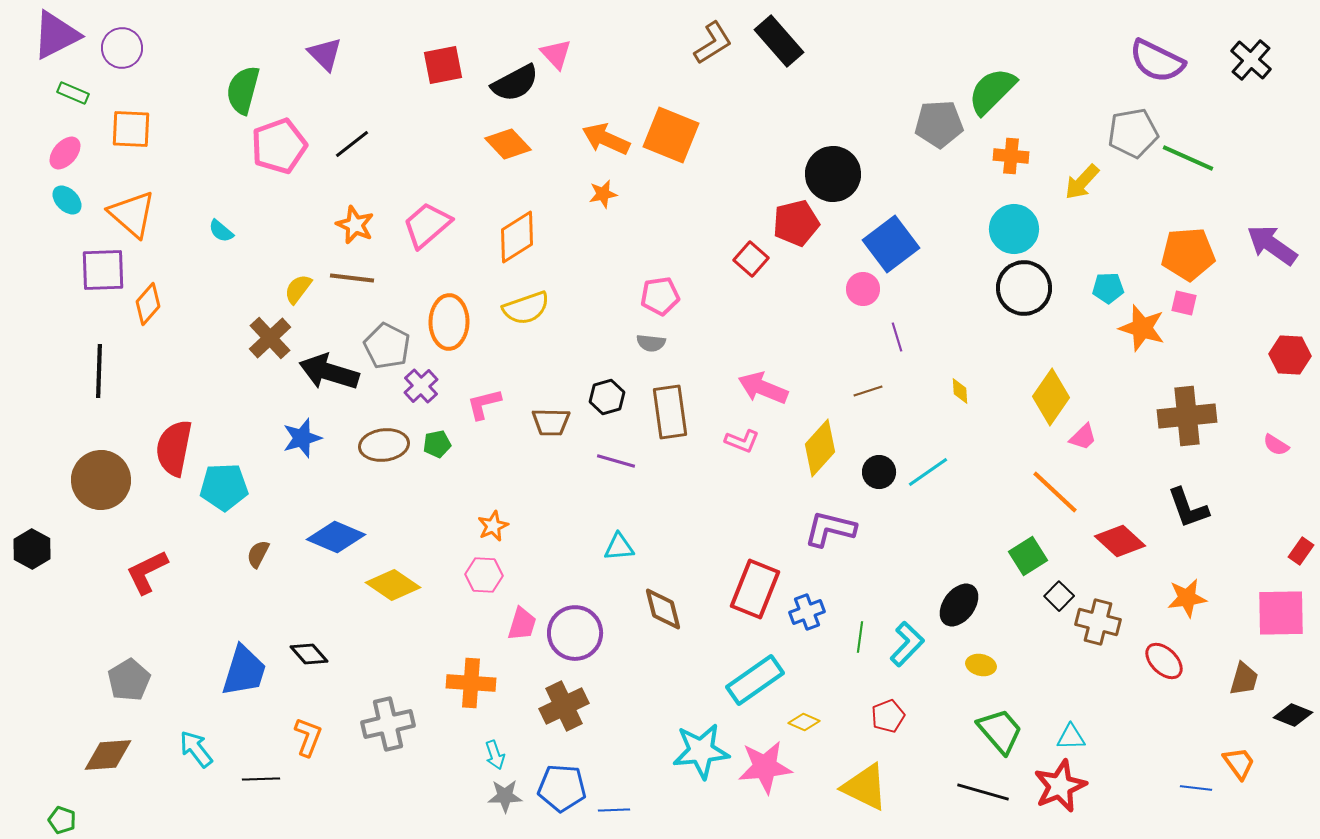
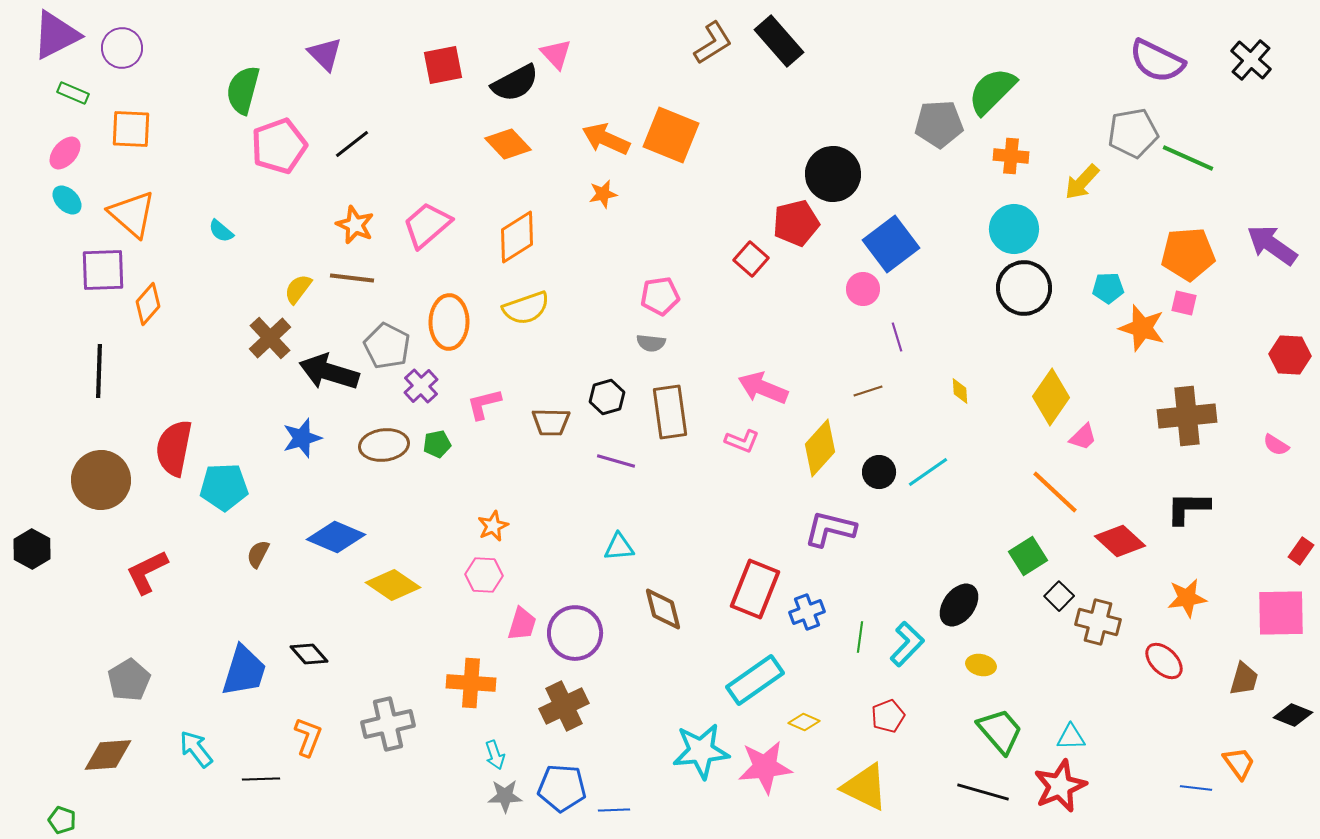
black L-shape at (1188, 508): rotated 111 degrees clockwise
